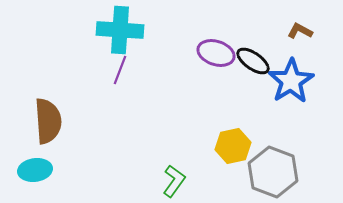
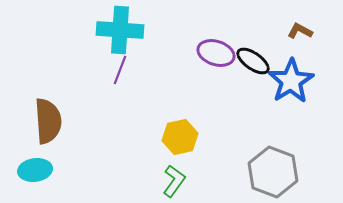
yellow hexagon: moved 53 px left, 9 px up
